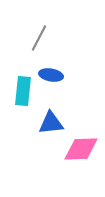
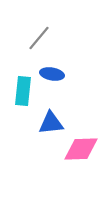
gray line: rotated 12 degrees clockwise
blue ellipse: moved 1 px right, 1 px up
